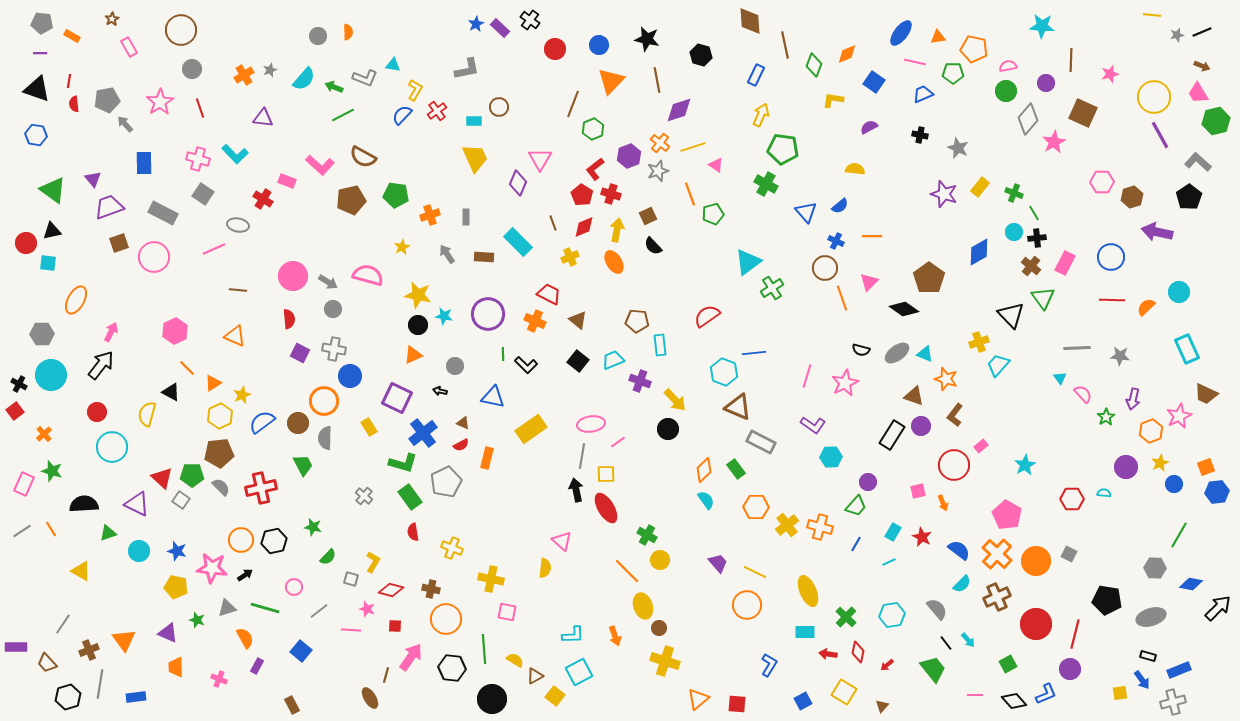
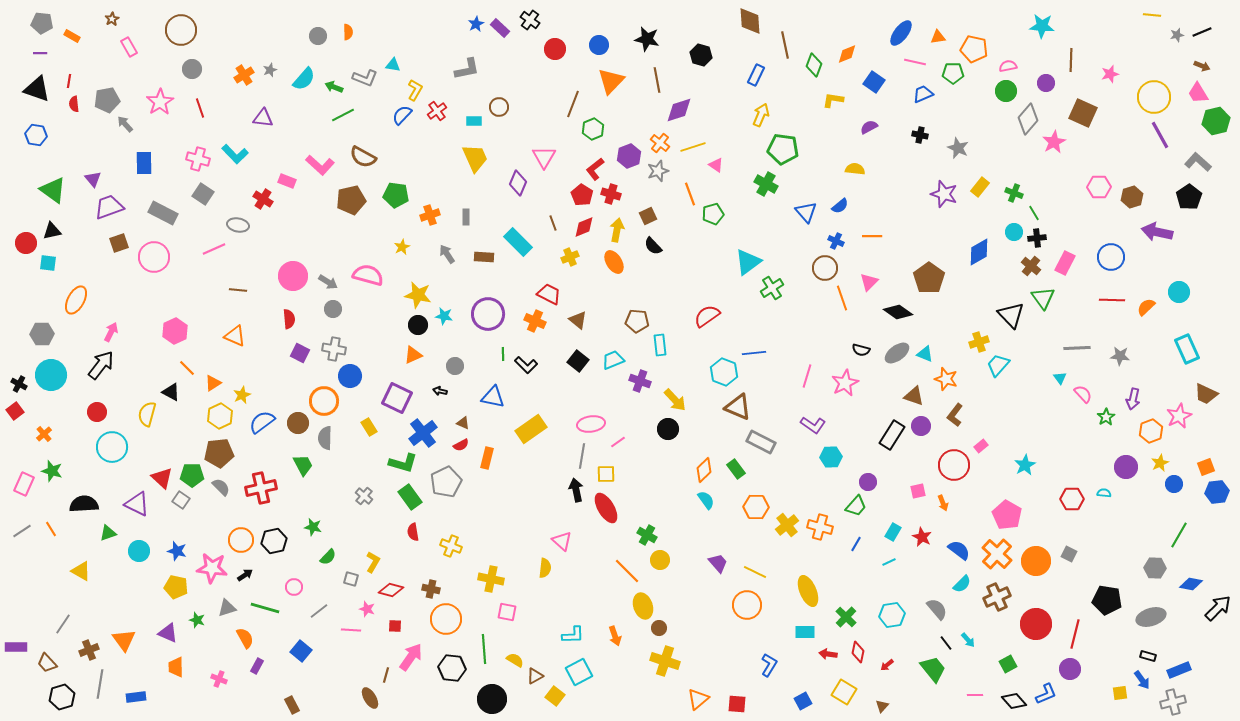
pink triangle at (540, 159): moved 4 px right, 2 px up
pink hexagon at (1102, 182): moved 3 px left, 5 px down
black diamond at (904, 309): moved 6 px left, 3 px down
yellow cross at (452, 548): moved 1 px left, 2 px up
black hexagon at (68, 697): moved 6 px left
